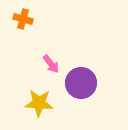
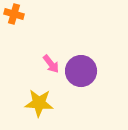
orange cross: moved 9 px left, 5 px up
purple circle: moved 12 px up
